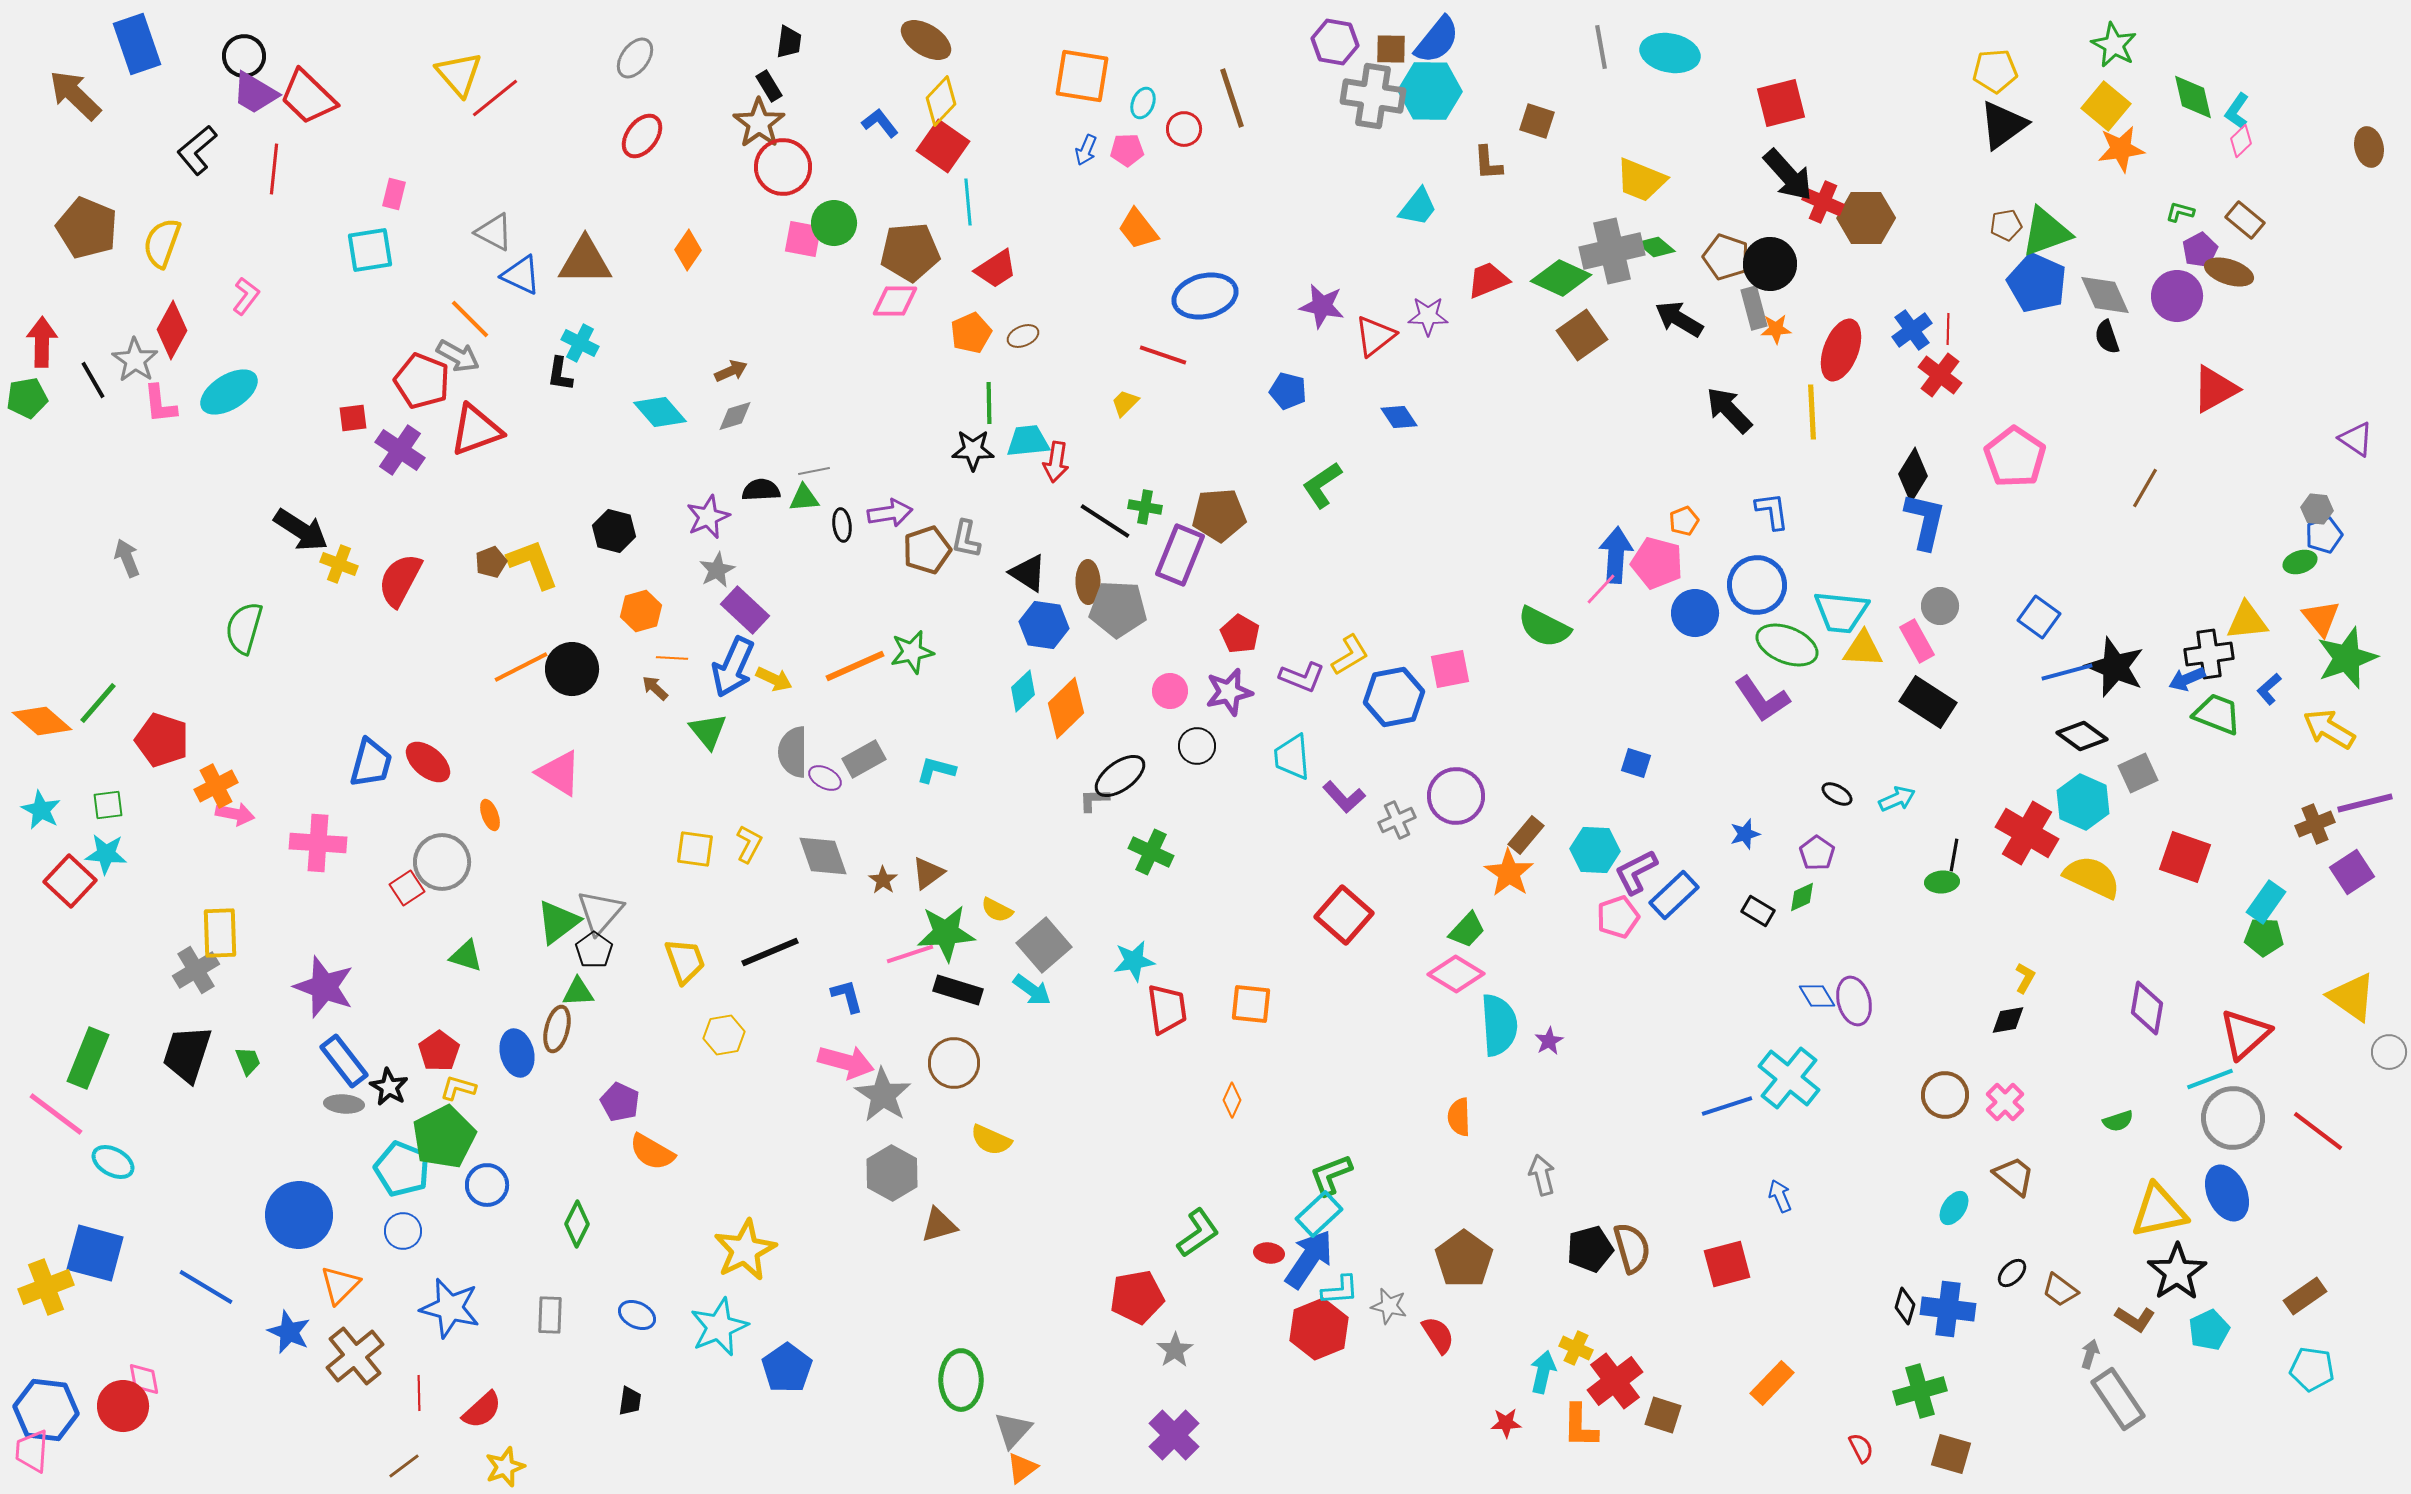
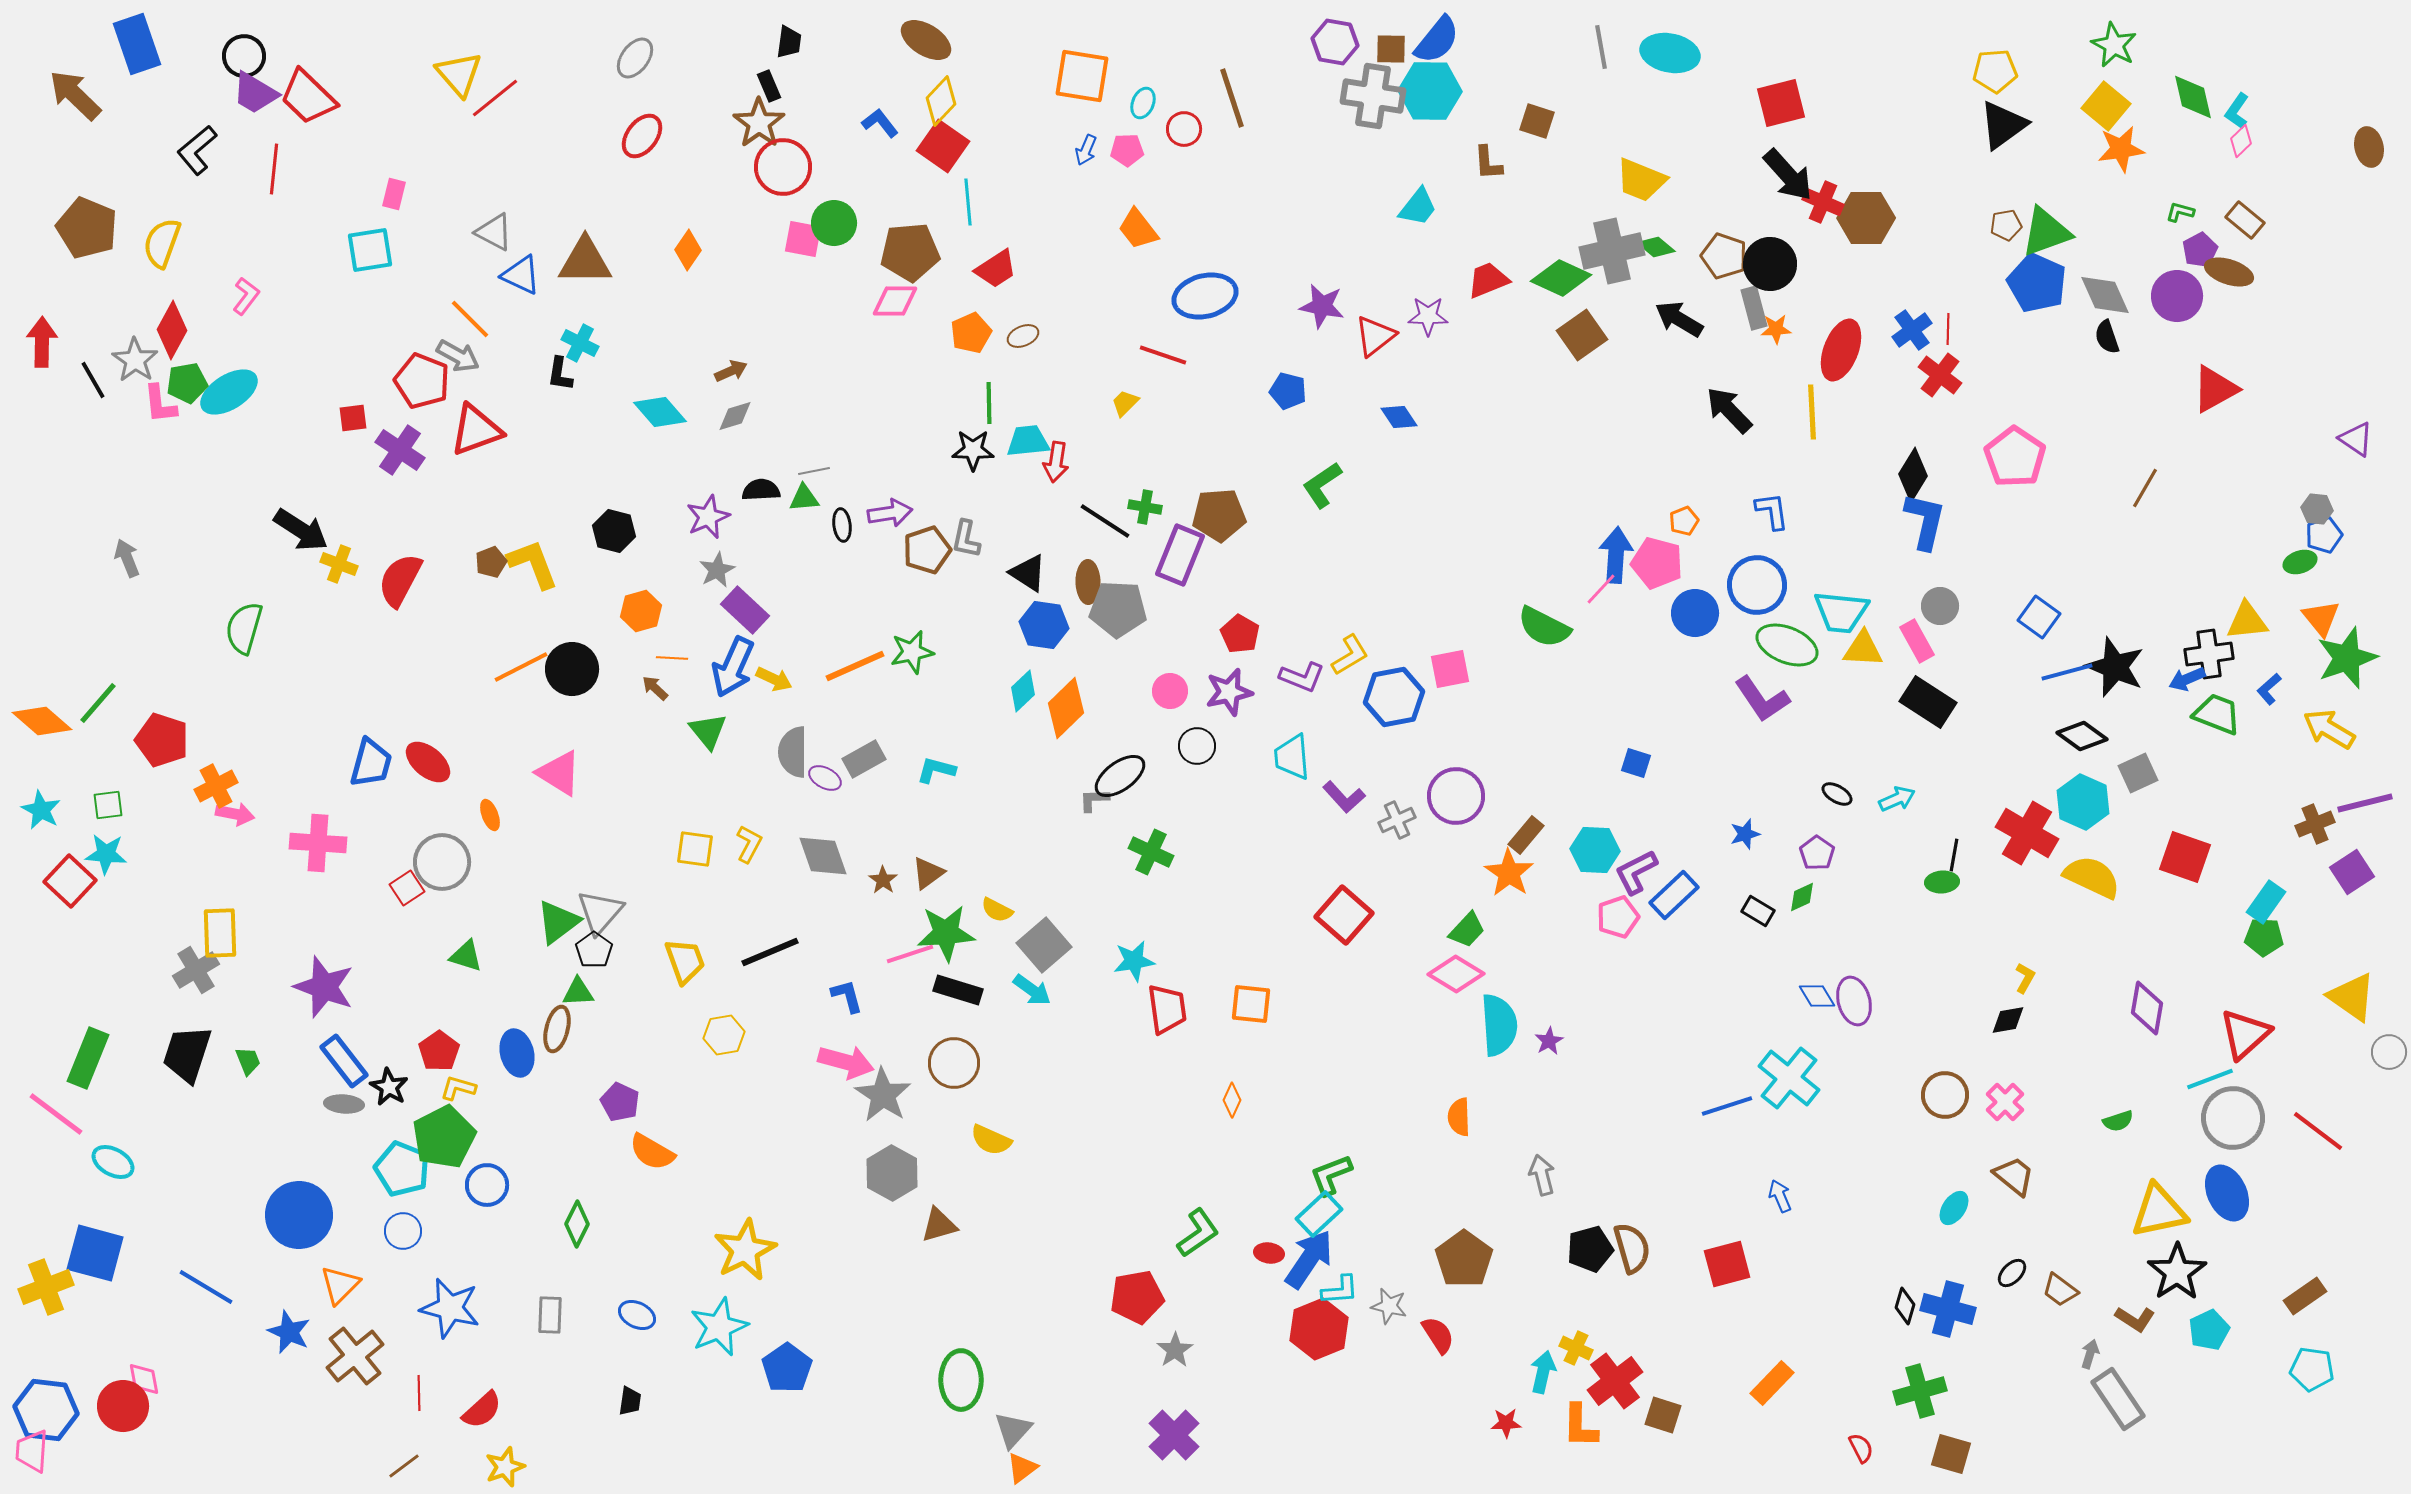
black rectangle at (769, 86): rotated 8 degrees clockwise
brown pentagon at (1726, 257): moved 2 px left, 1 px up
green pentagon at (27, 398): moved 160 px right, 15 px up
blue cross at (1948, 1309): rotated 8 degrees clockwise
